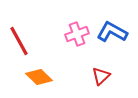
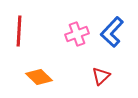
blue L-shape: rotated 76 degrees counterclockwise
red line: moved 10 px up; rotated 32 degrees clockwise
